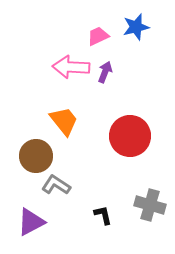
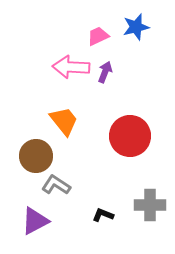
gray cross: rotated 16 degrees counterclockwise
black L-shape: rotated 55 degrees counterclockwise
purple triangle: moved 4 px right, 1 px up
